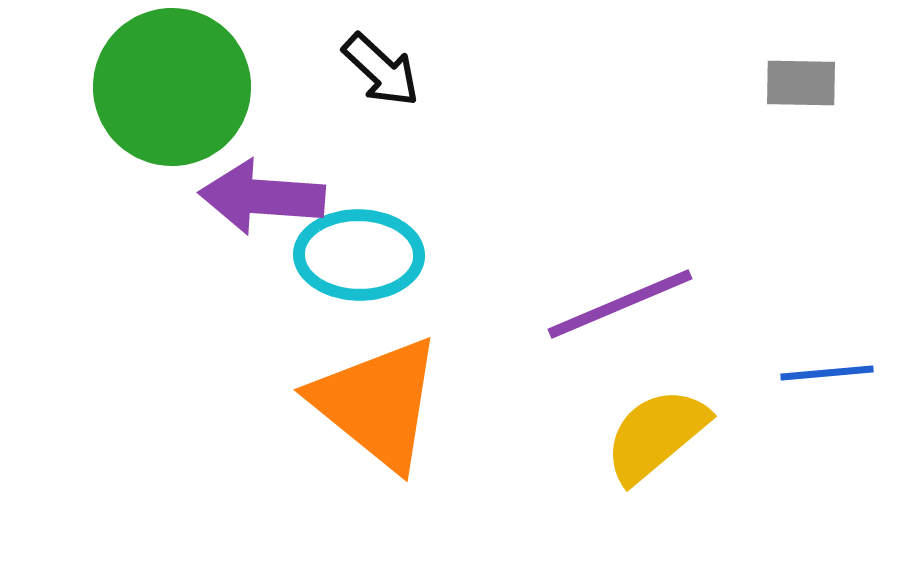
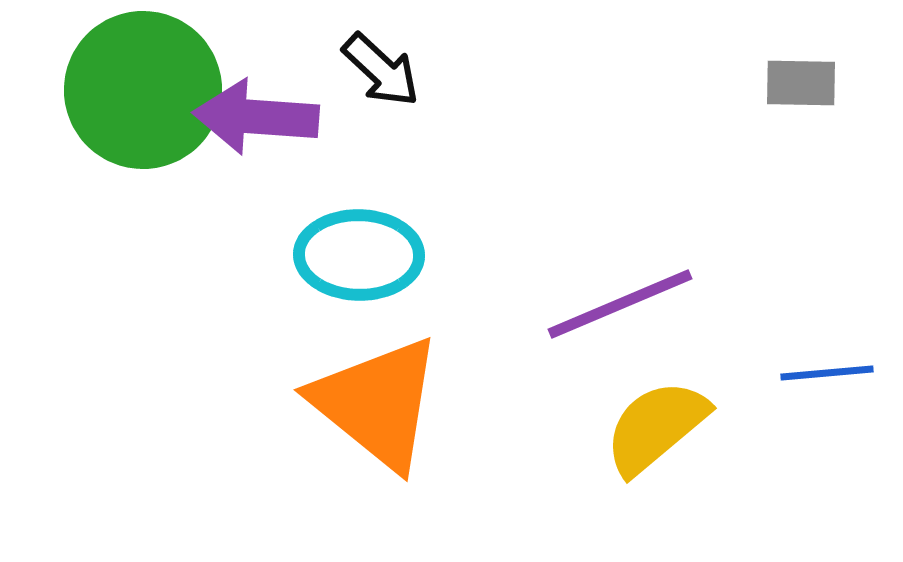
green circle: moved 29 px left, 3 px down
purple arrow: moved 6 px left, 80 px up
yellow semicircle: moved 8 px up
